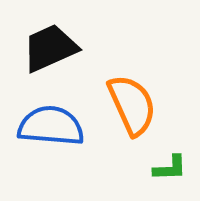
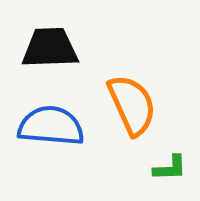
black trapezoid: rotated 22 degrees clockwise
